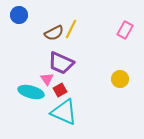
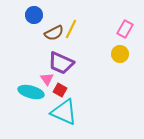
blue circle: moved 15 px right
pink rectangle: moved 1 px up
yellow circle: moved 25 px up
red square: rotated 32 degrees counterclockwise
